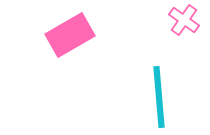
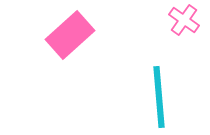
pink rectangle: rotated 12 degrees counterclockwise
